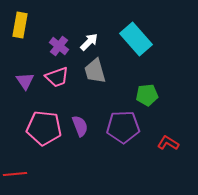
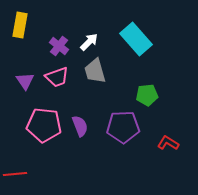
pink pentagon: moved 3 px up
